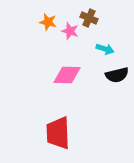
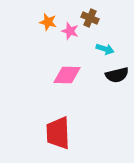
brown cross: moved 1 px right
